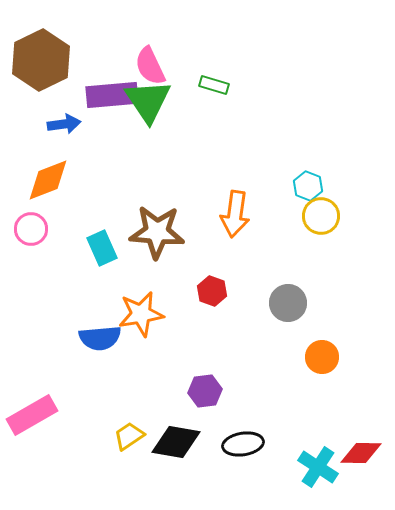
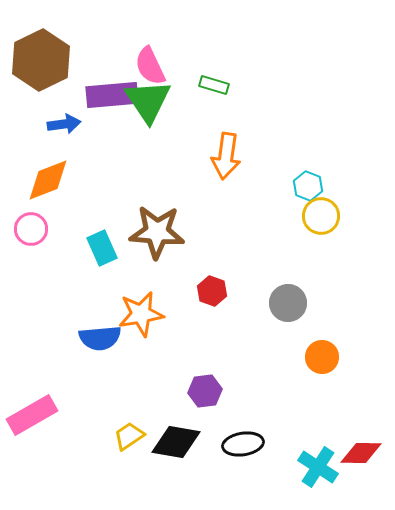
orange arrow: moved 9 px left, 58 px up
